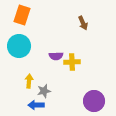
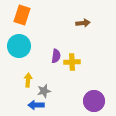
brown arrow: rotated 72 degrees counterclockwise
purple semicircle: rotated 80 degrees counterclockwise
yellow arrow: moved 1 px left, 1 px up
